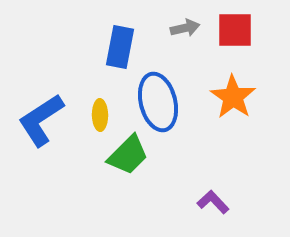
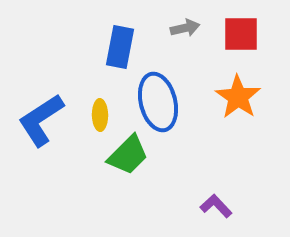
red square: moved 6 px right, 4 px down
orange star: moved 5 px right
purple L-shape: moved 3 px right, 4 px down
